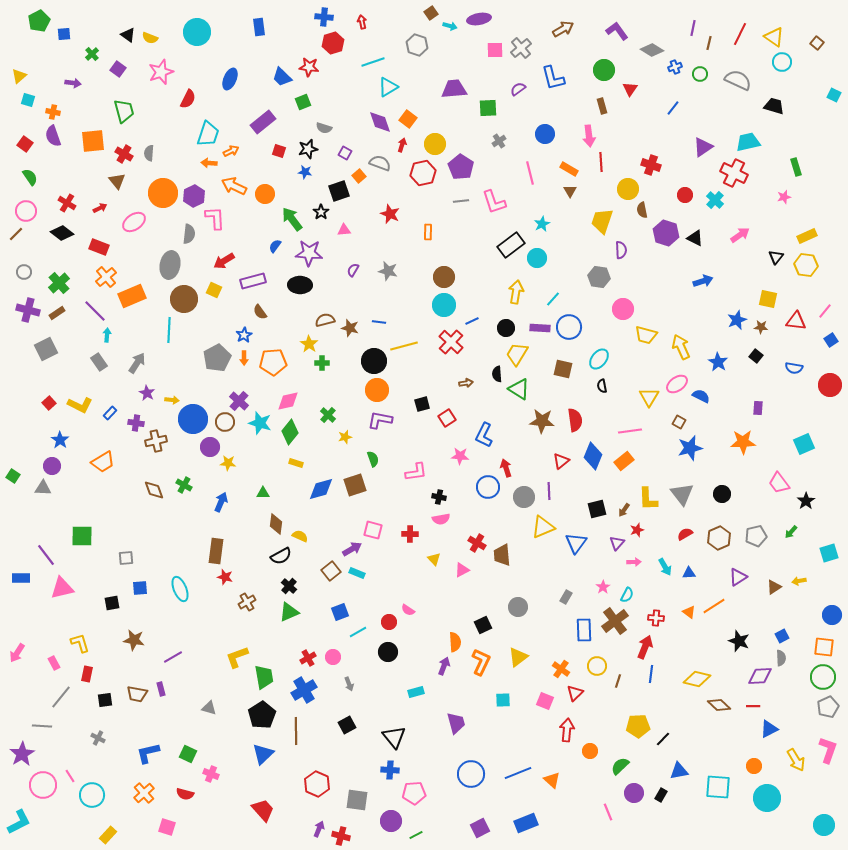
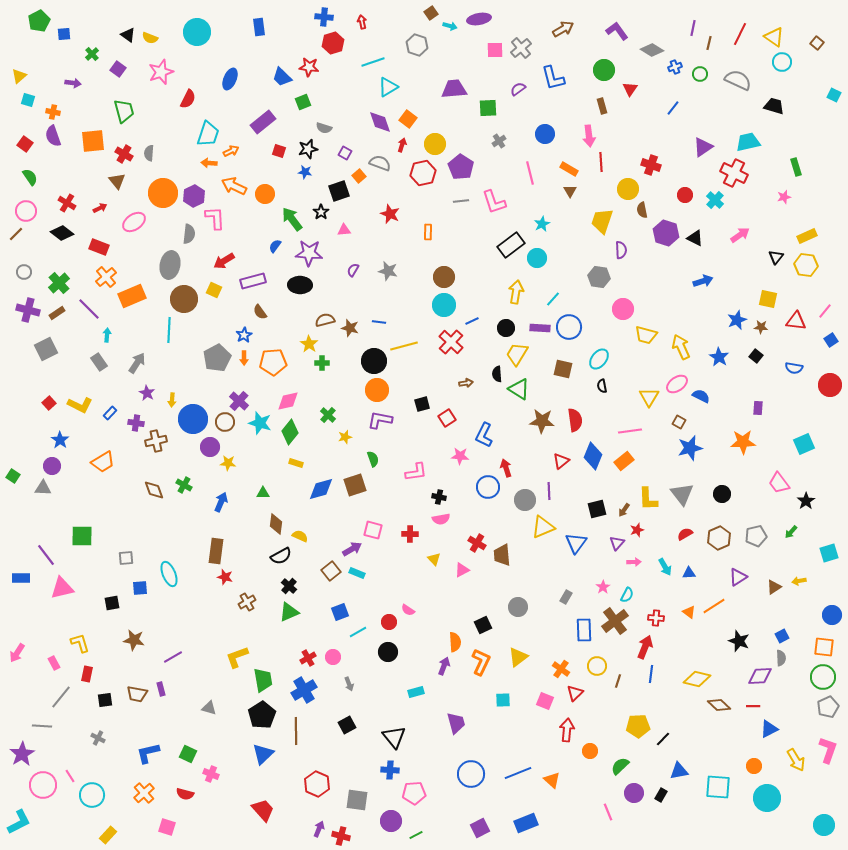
purple line at (95, 311): moved 6 px left, 2 px up
blue star at (718, 362): moved 1 px right, 5 px up
yellow arrow at (172, 400): rotated 88 degrees clockwise
gray circle at (524, 497): moved 1 px right, 3 px down
cyan ellipse at (180, 589): moved 11 px left, 15 px up
green trapezoid at (264, 677): moved 1 px left, 3 px down
